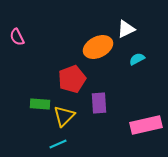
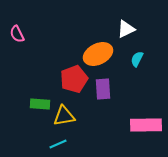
pink semicircle: moved 3 px up
orange ellipse: moved 7 px down
cyan semicircle: rotated 35 degrees counterclockwise
red pentagon: moved 2 px right
purple rectangle: moved 4 px right, 14 px up
yellow triangle: rotated 35 degrees clockwise
pink rectangle: rotated 12 degrees clockwise
